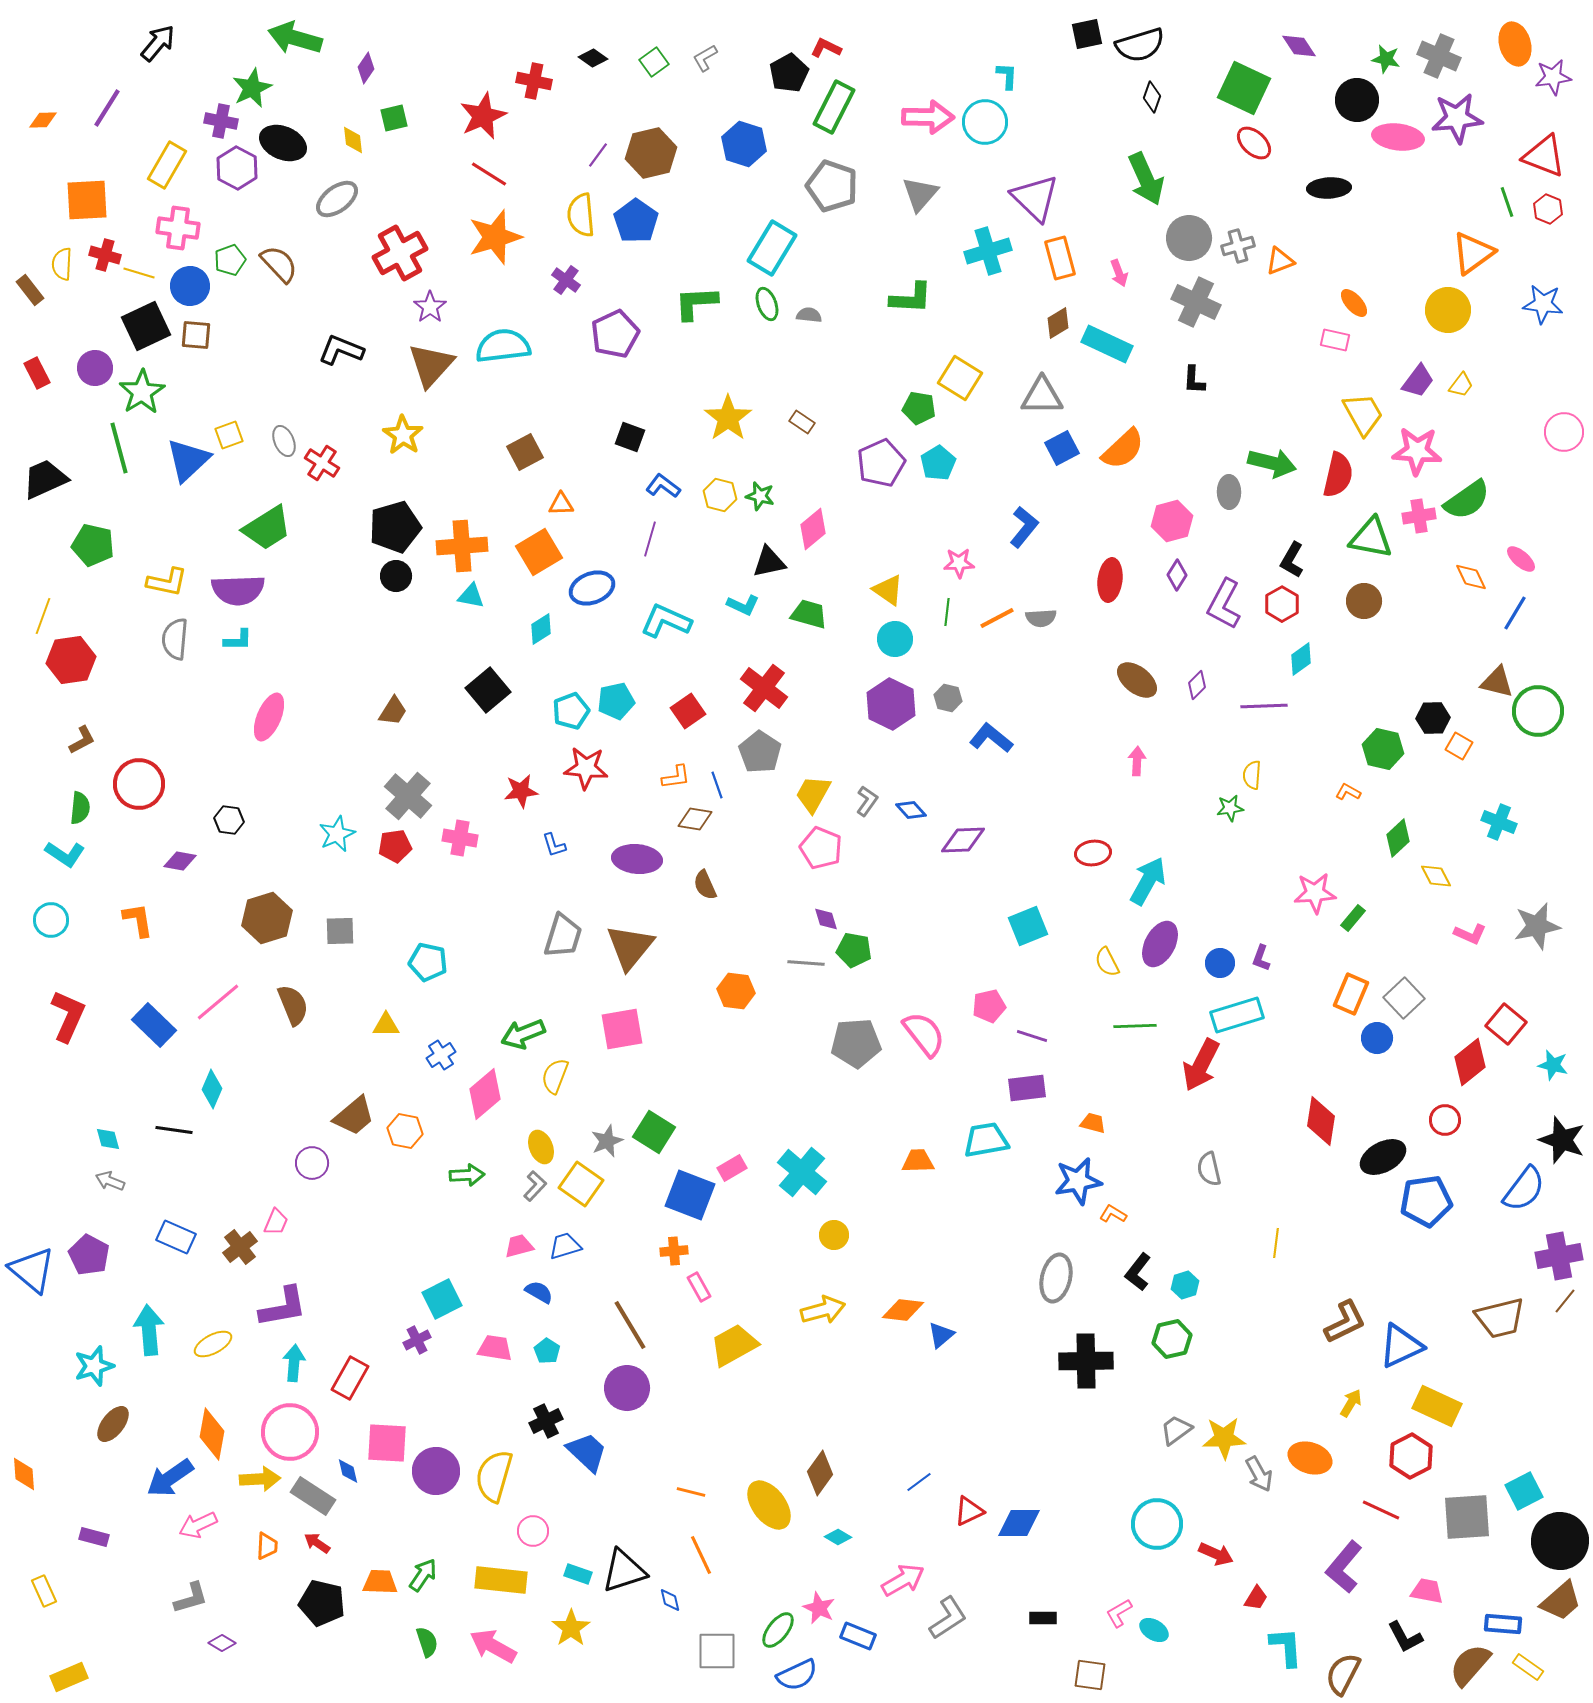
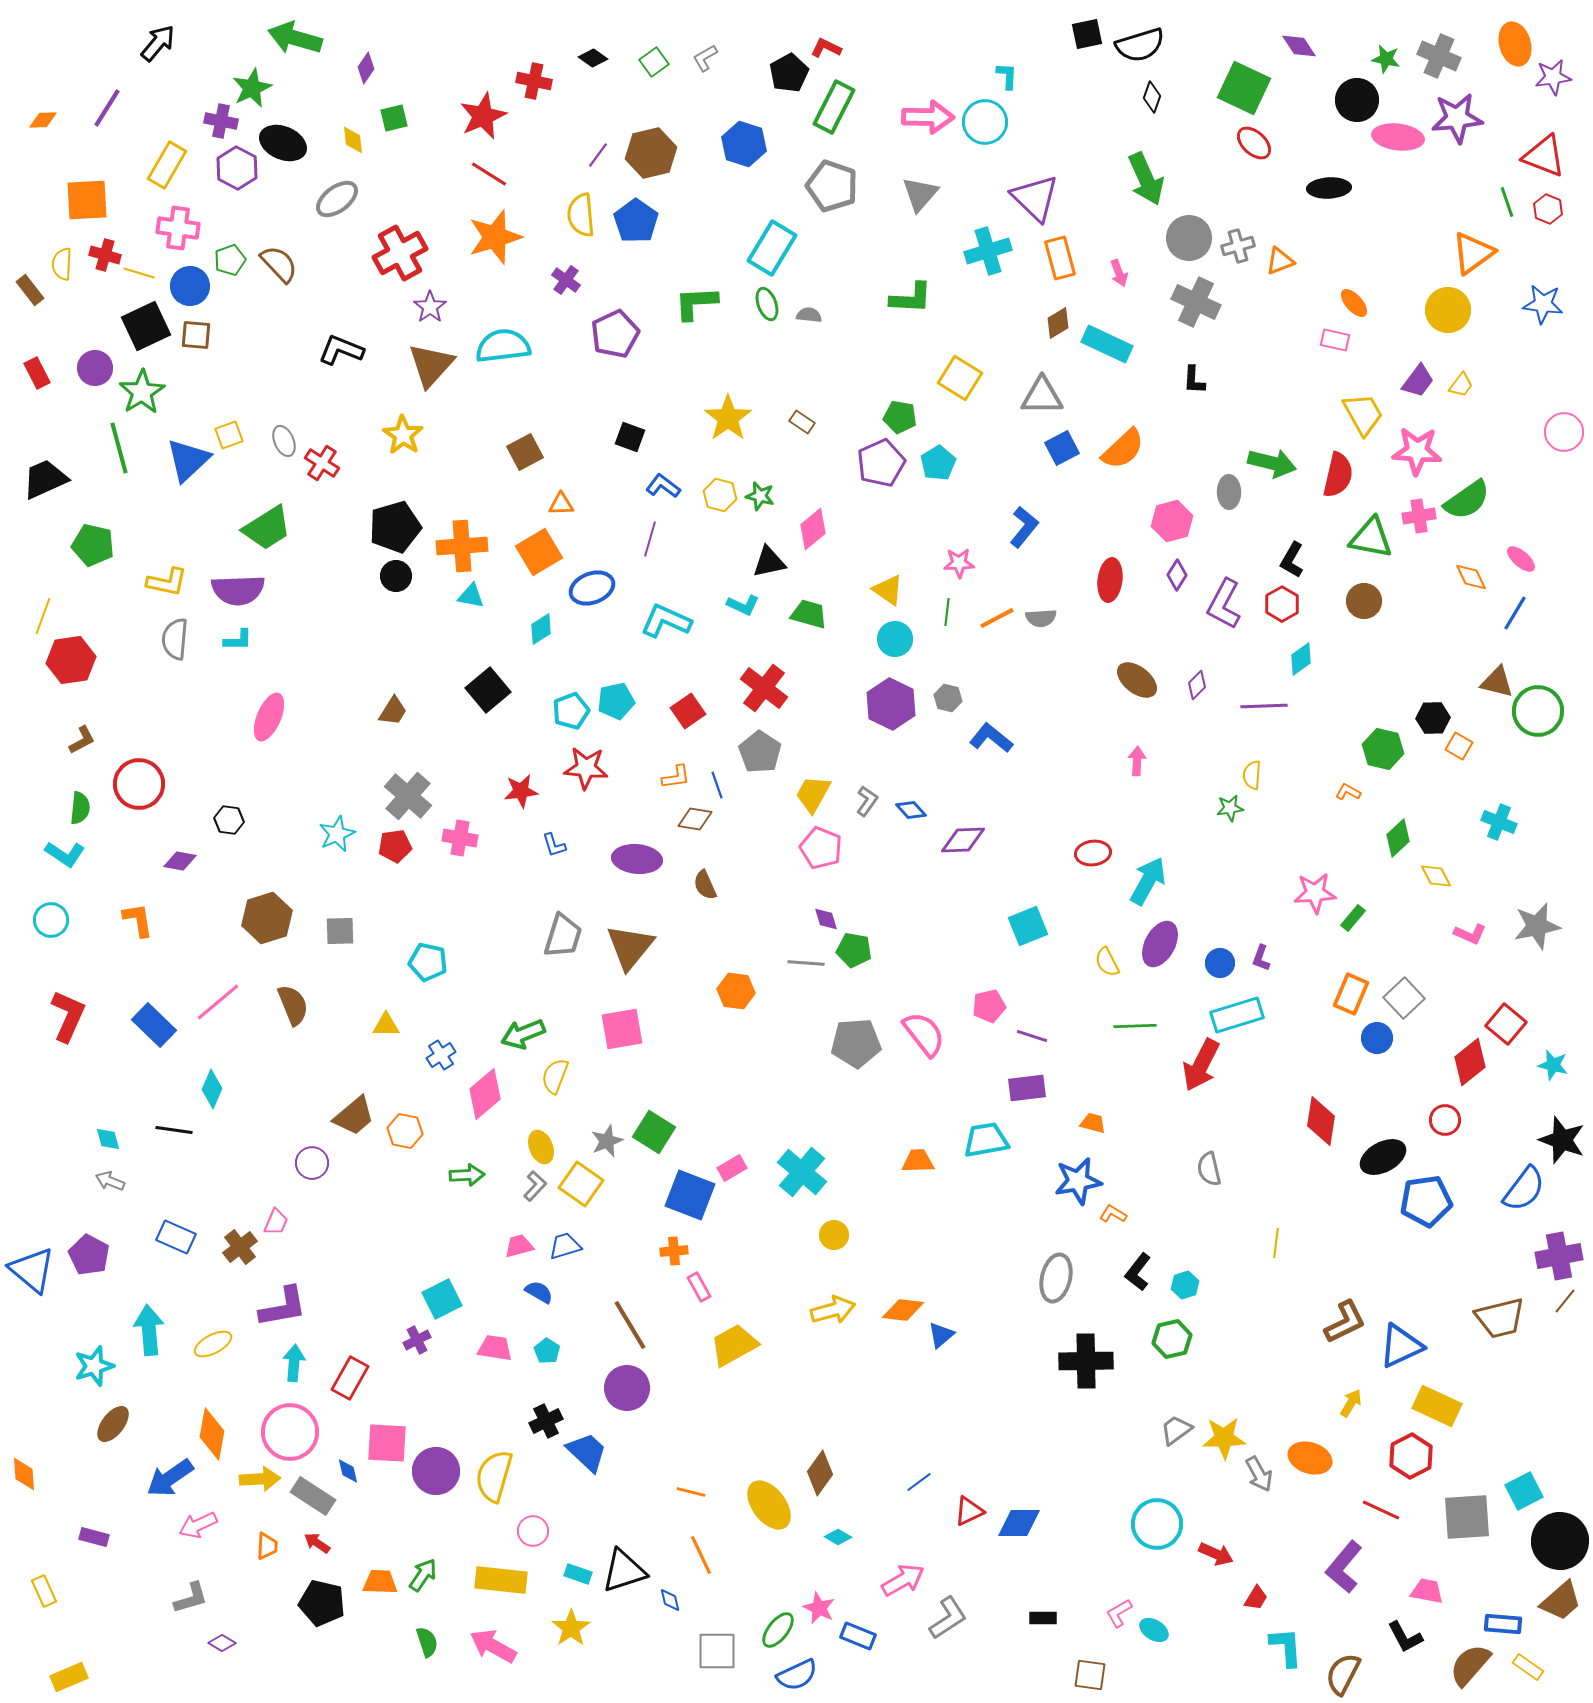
green pentagon at (919, 408): moved 19 px left, 9 px down
yellow arrow at (823, 1310): moved 10 px right
